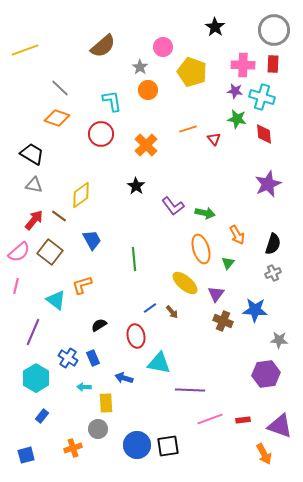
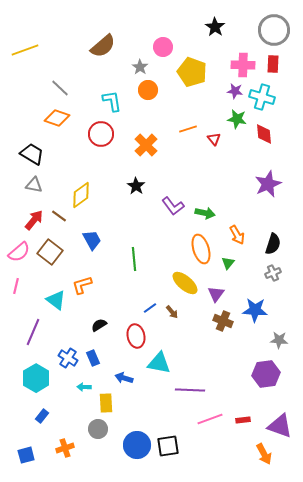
orange cross at (73, 448): moved 8 px left
